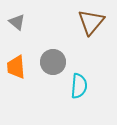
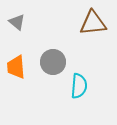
brown triangle: moved 2 px right, 1 px down; rotated 44 degrees clockwise
